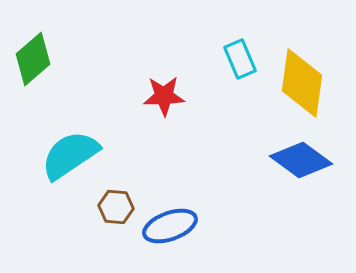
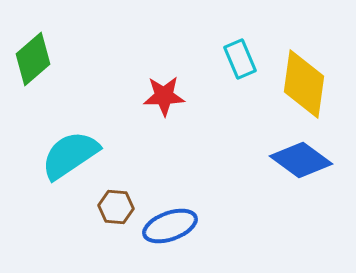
yellow diamond: moved 2 px right, 1 px down
